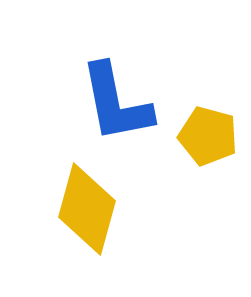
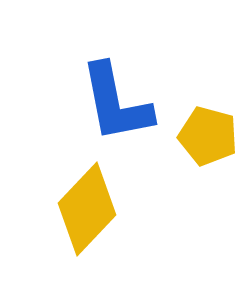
yellow diamond: rotated 28 degrees clockwise
